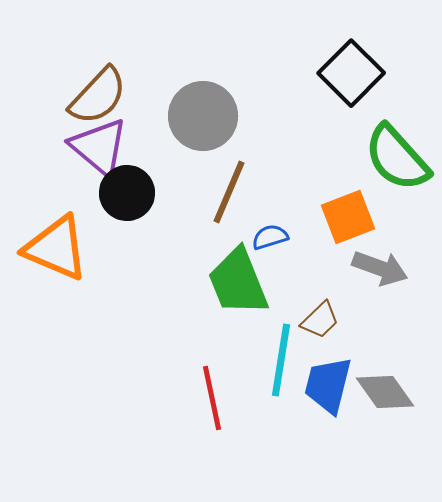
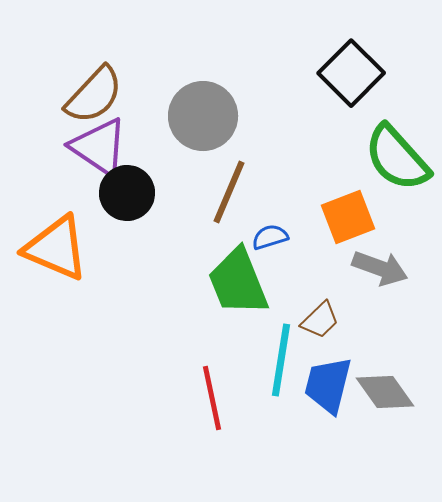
brown semicircle: moved 4 px left, 1 px up
purple triangle: rotated 6 degrees counterclockwise
